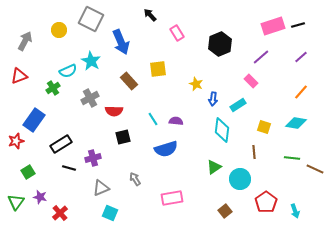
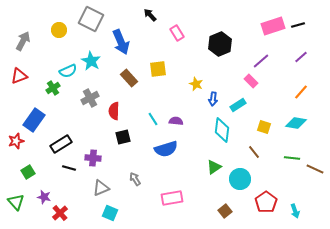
gray arrow at (25, 41): moved 2 px left
purple line at (261, 57): moved 4 px down
brown rectangle at (129, 81): moved 3 px up
red semicircle at (114, 111): rotated 90 degrees clockwise
brown line at (254, 152): rotated 32 degrees counterclockwise
purple cross at (93, 158): rotated 21 degrees clockwise
purple star at (40, 197): moved 4 px right
green triangle at (16, 202): rotated 18 degrees counterclockwise
